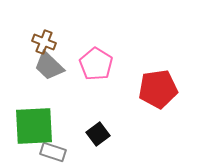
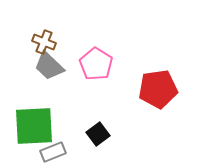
gray rectangle: rotated 40 degrees counterclockwise
